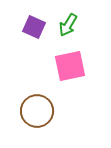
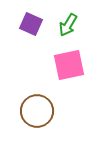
purple square: moved 3 px left, 3 px up
pink square: moved 1 px left, 1 px up
